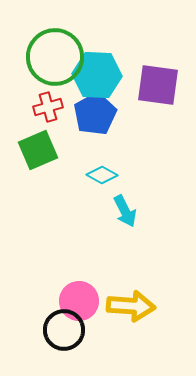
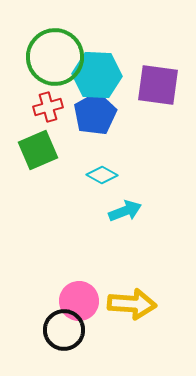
cyan arrow: rotated 84 degrees counterclockwise
yellow arrow: moved 1 px right, 2 px up
